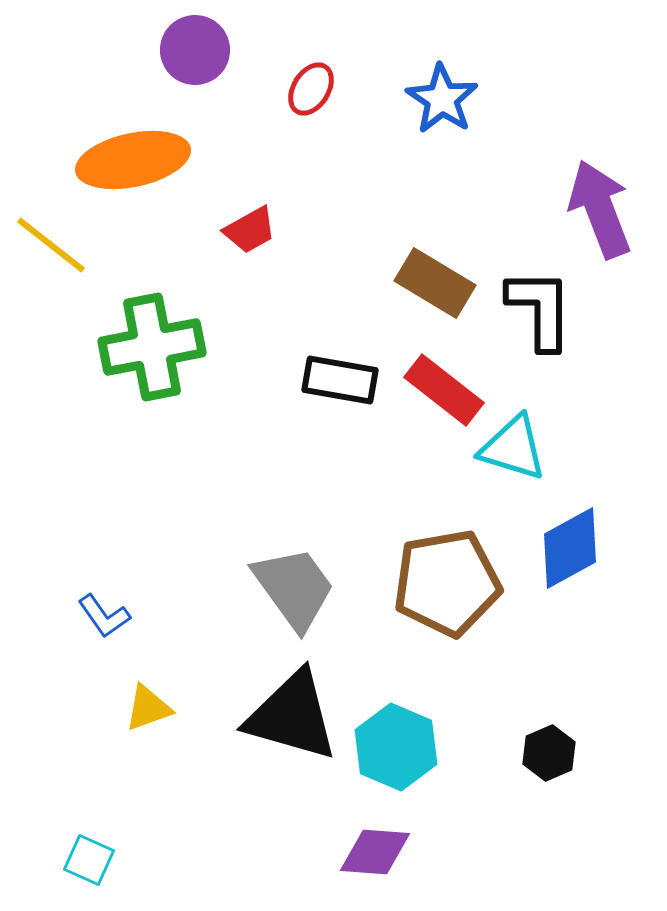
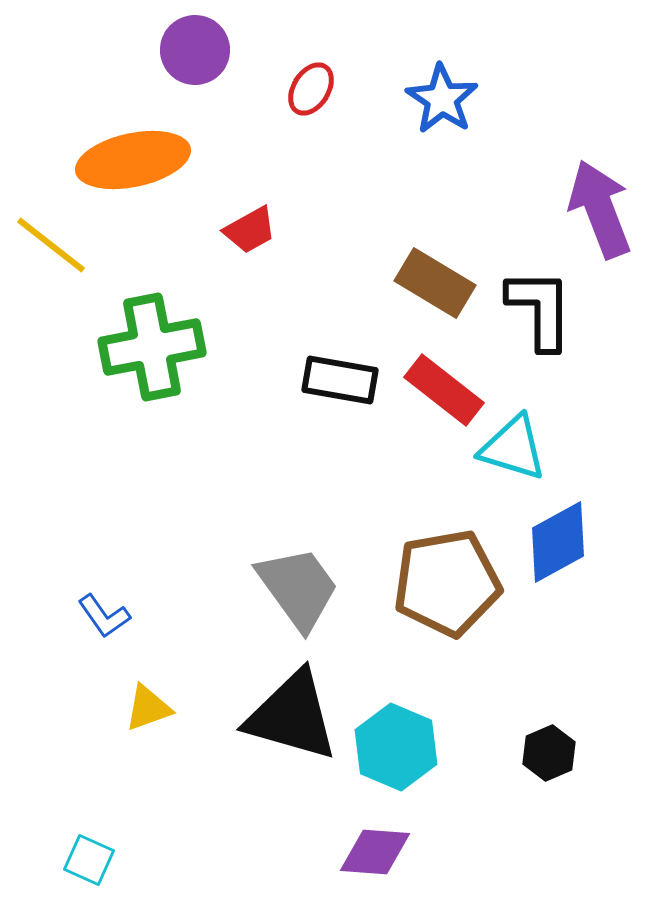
blue diamond: moved 12 px left, 6 px up
gray trapezoid: moved 4 px right
